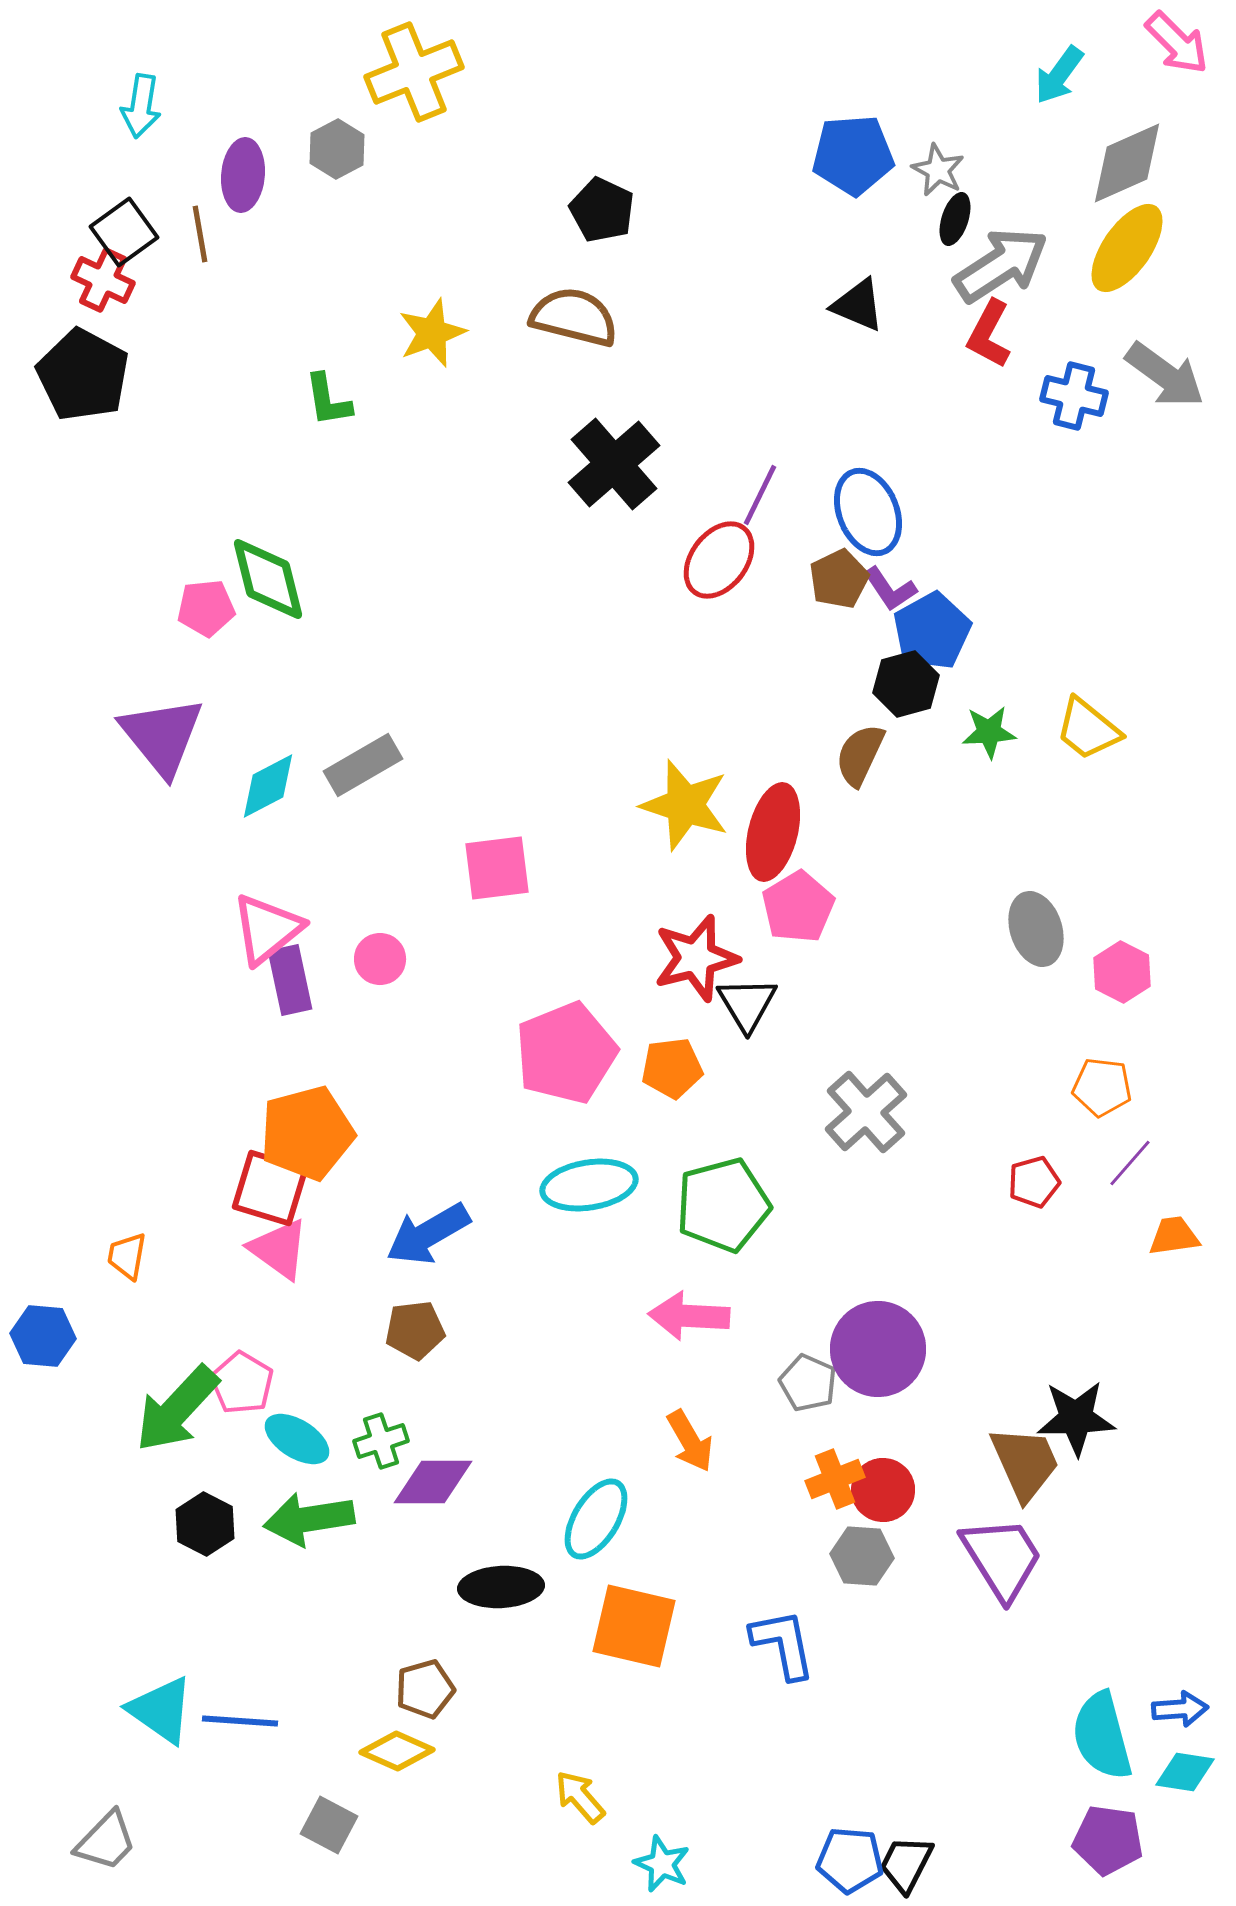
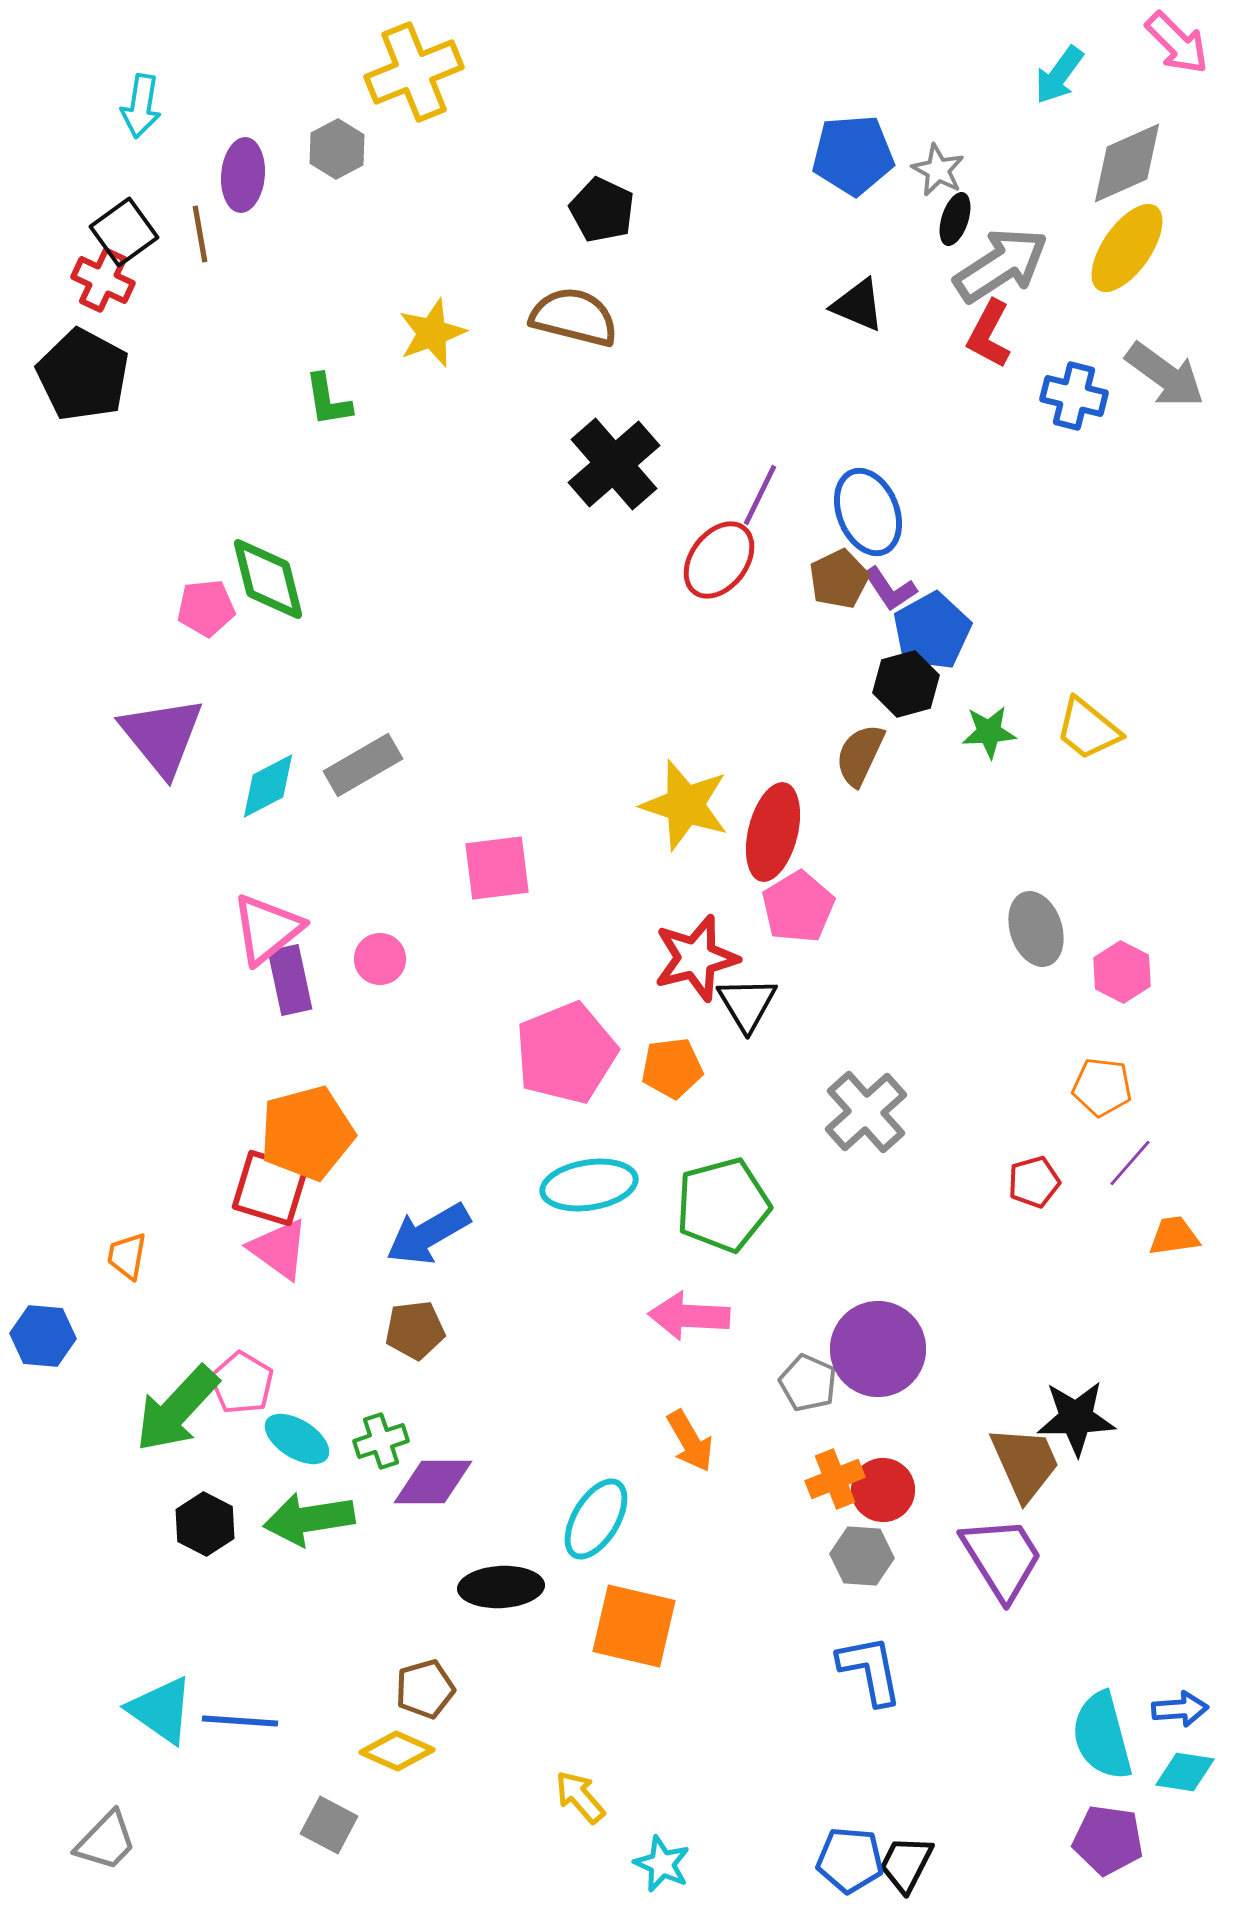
blue L-shape at (783, 1644): moved 87 px right, 26 px down
